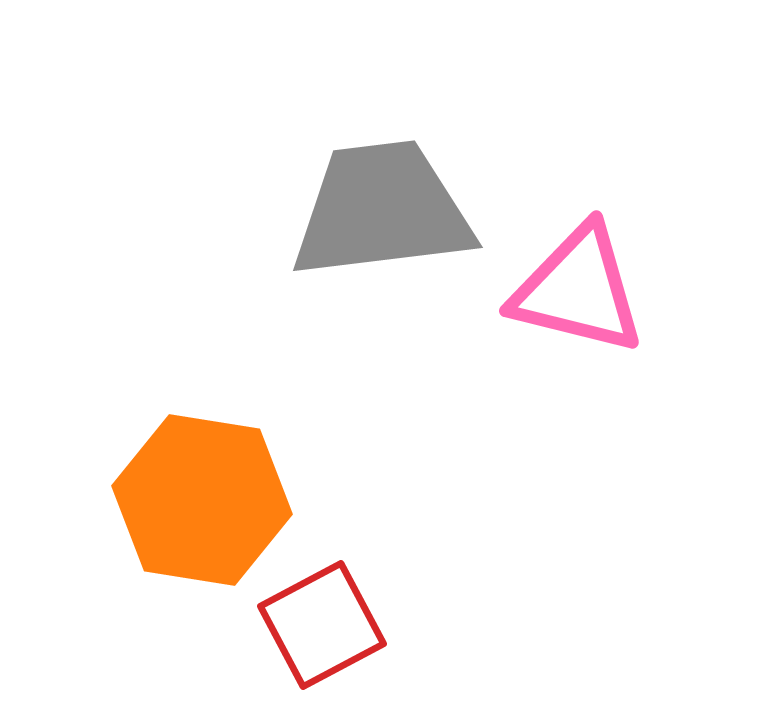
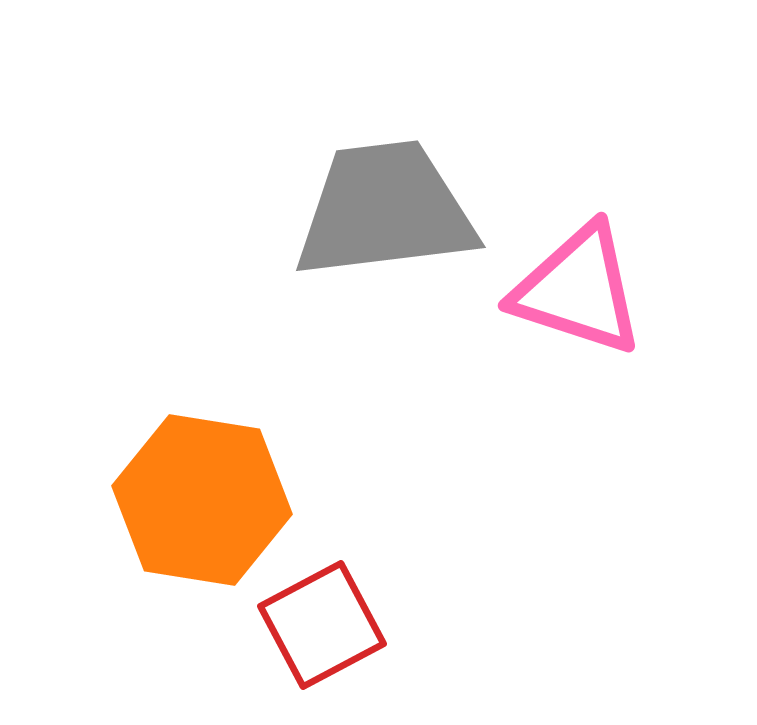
gray trapezoid: moved 3 px right
pink triangle: rotated 4 degrees clockwise
